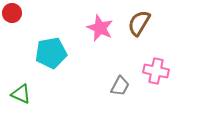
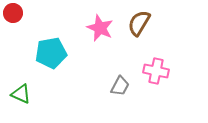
red circle: moved 1 px right
